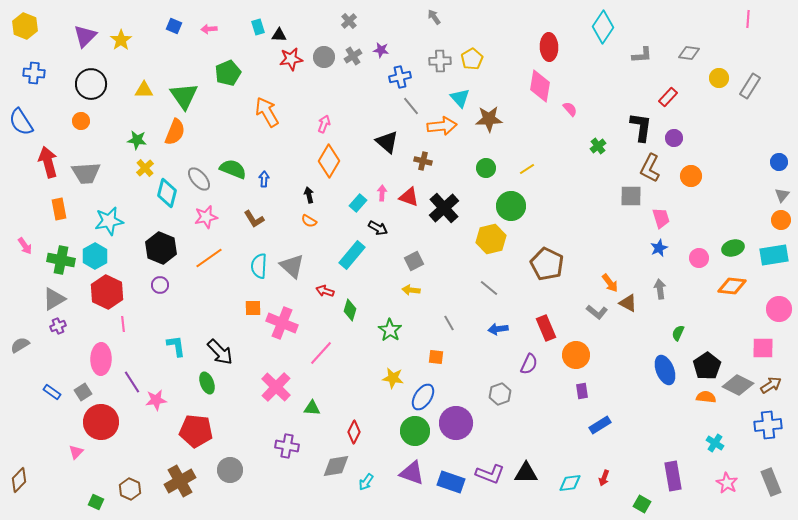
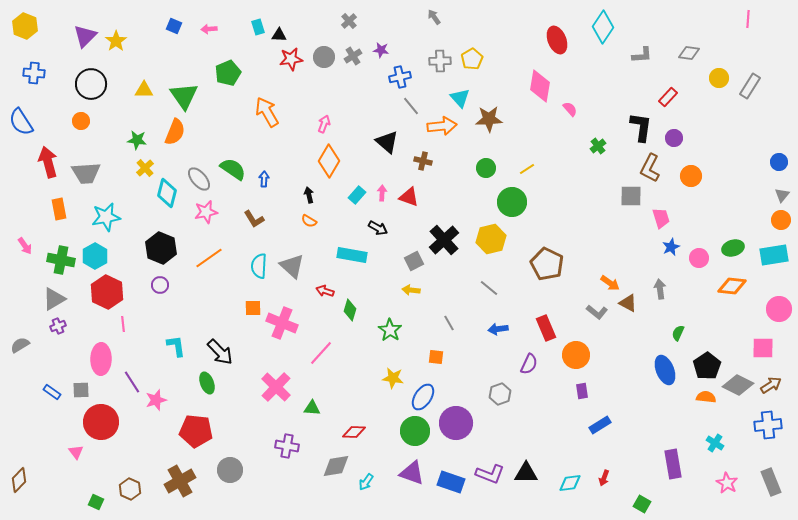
yellow star at (121, 40): moved 5 px left, 1 px down
red ellipse at (549, 47): moved 8 px right, 7 px up; rotated 20 degrees counterclockwise
green semicircle at (233, 169): rotated 12 degrees clockwise
cyan rectangle at (358, 203): moved 1 px left, 8 px up
green circle at (511, 206): moved 1 px right, 4 px up
black cross at (444, 208): moved 32 px down
pink star at (206, 217): moved 5 px up
cyan star at (109, 221): moved 3 px left, 4 px up
blue star at (659, 248): moved 12 px right, 1 px up
cyan rectangle at (352, 255): rotated 60 degrees clockwise
orange arrow at (610, 283): rotated 18 degrees counterclockwise
gray square at (83, 392): moved 2 px left, 2 px up; rotated 30 degrees clockwise
pink star at (156, 400): rotated 10 degrees counterclockwise
red diamond at (354, 432): rotated 65 degrees clockwise
pink triangle at (76, 452): rotated 21 degrees counterclockwise
purple rectangle at (673, 476): moved 12 px up
